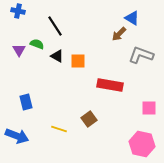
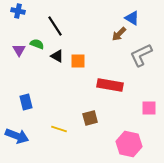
gray L-shape: rotated 45 degrees counterclockwise
brown square: moved 1 px right, 1 px up; rotated 21 degrees clockwise
pink hexagon: moved 13 px left
